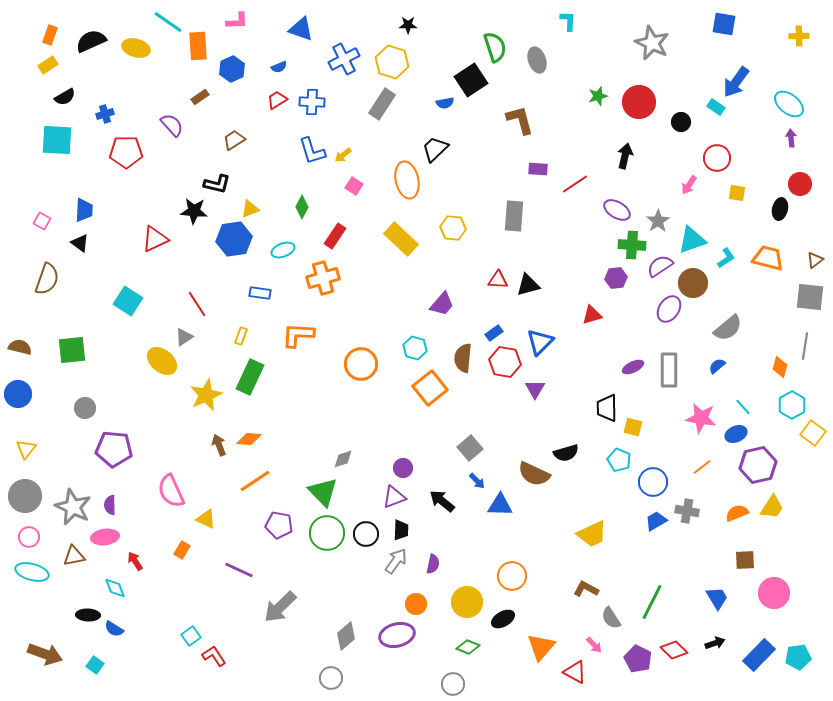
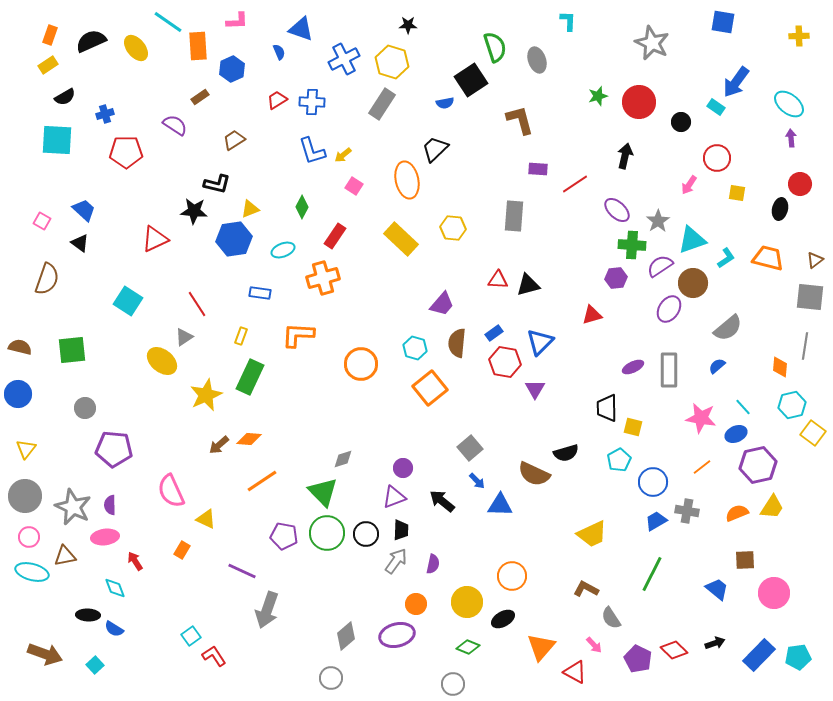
blue square at (724, 24): moved 1 px left, 2 px up
yellow ellipse at (136, 48): rotated 36 degrees clockwise
blue semicircle at (279, 67): moved 15 px up; rotated 91 degrees counterclockwise
purple semicircle at (172, 125): moved 3 px right; rotated 15 degrees counterclockwise
blue trapezoid at (84, 210): rotated 50 degrees counterclockwise
purple ellipse at (617, 210): rotated 12 degrees clockwise
brown semicircle at (463, 358): moved 6 px left, 15 px up
orange diamond at (780, 367): rotated 10 degrees counterclockwise
cyan hexagon at (792, 405): rotated 16 degrees clockwise
brown arrow at (219, 445): rotated 110 degrees counterclockwise
cyan pentagon at (619, 460): rotated 20 degrees clockwise
orange line at (255, 481): moved 7 px right
purple pentagon at (279, 525): moved 5 px right, 11 px down
brown triangle at (74, 556): moved 9 px left
purple line at (239, 570): moved 3 px right, 1 px down
blue trapezoid at (717, 598): moved 9 px up; rotated 20 degrees counterclockwise
green line at (652, 602): moved 28 px up
gray arrow at (280, 607): moved 13 px left, 3 px down; rotated 27 degrees counterclockwise
cyan square at (95, 665): rotated 12 degrees clockwise
